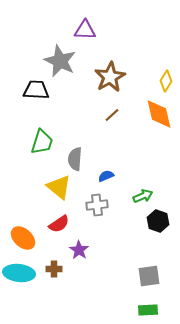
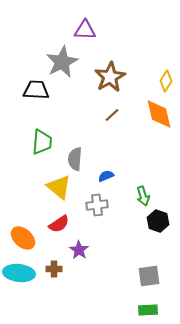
gray star: moved 2 px right, 1 px down; rotated 20 degrees clockwise
green trapezoid: rotated 12 degrees counterclockwise
green arrow: rotated 96 degrees clockwise
